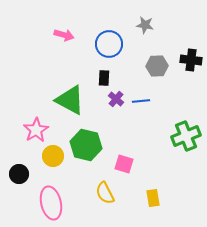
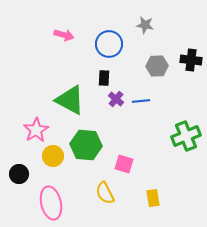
green hexagon: rotated 8 degrees counterclockwise
